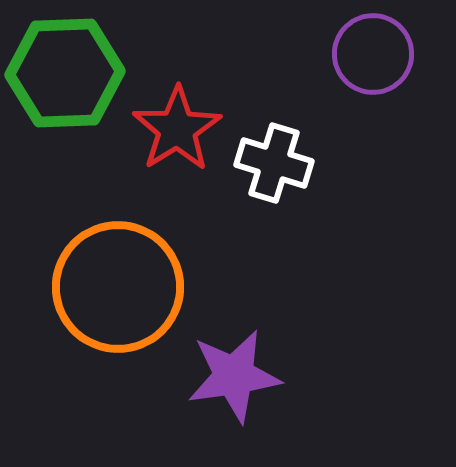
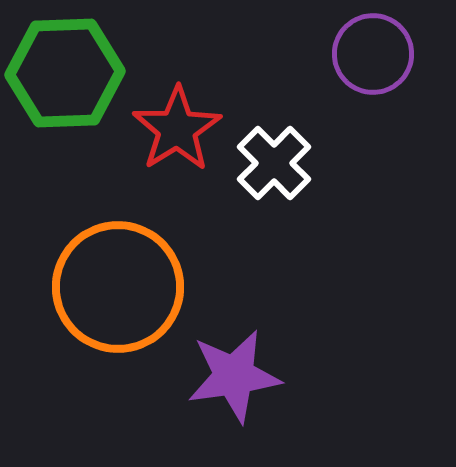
white cross: rotated 28 degrees clockwise
